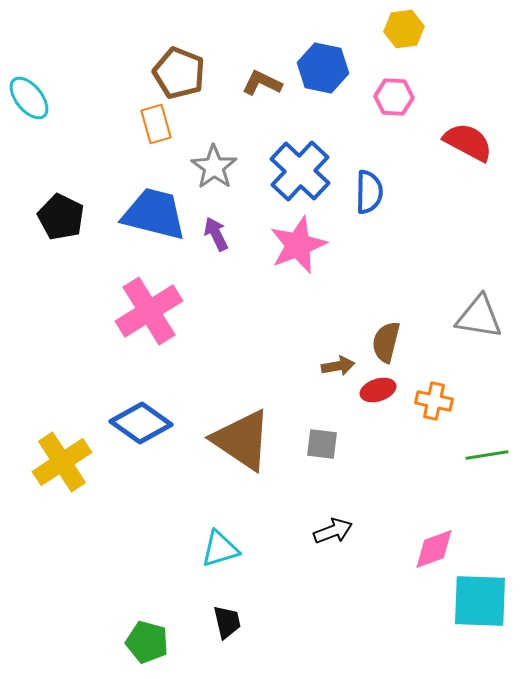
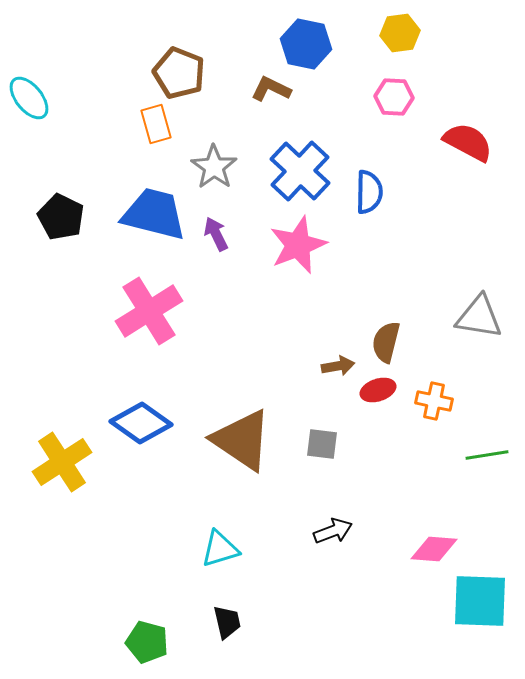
yellow hexagon: moved 4 px left, 4 px down
blue hexagon: moved 17 px left, 24 px up
brown L-shape: moved 9 px right, 6 px down
pink diamond: rotated 24 degrees clockwise
